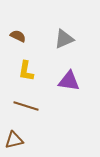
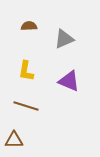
brown semicircle: moved 11 px right, 10 px up; rotated 28 degrees counterclockwise
purple triangle: rotated 15 degrees clockwise
brown triangle: rotated 12 degrees clockwise
